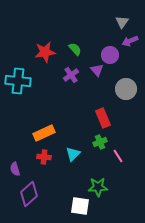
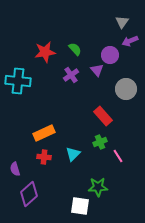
red rectangle: moved 2 px up; rotated 18 degrees counterclockwise
